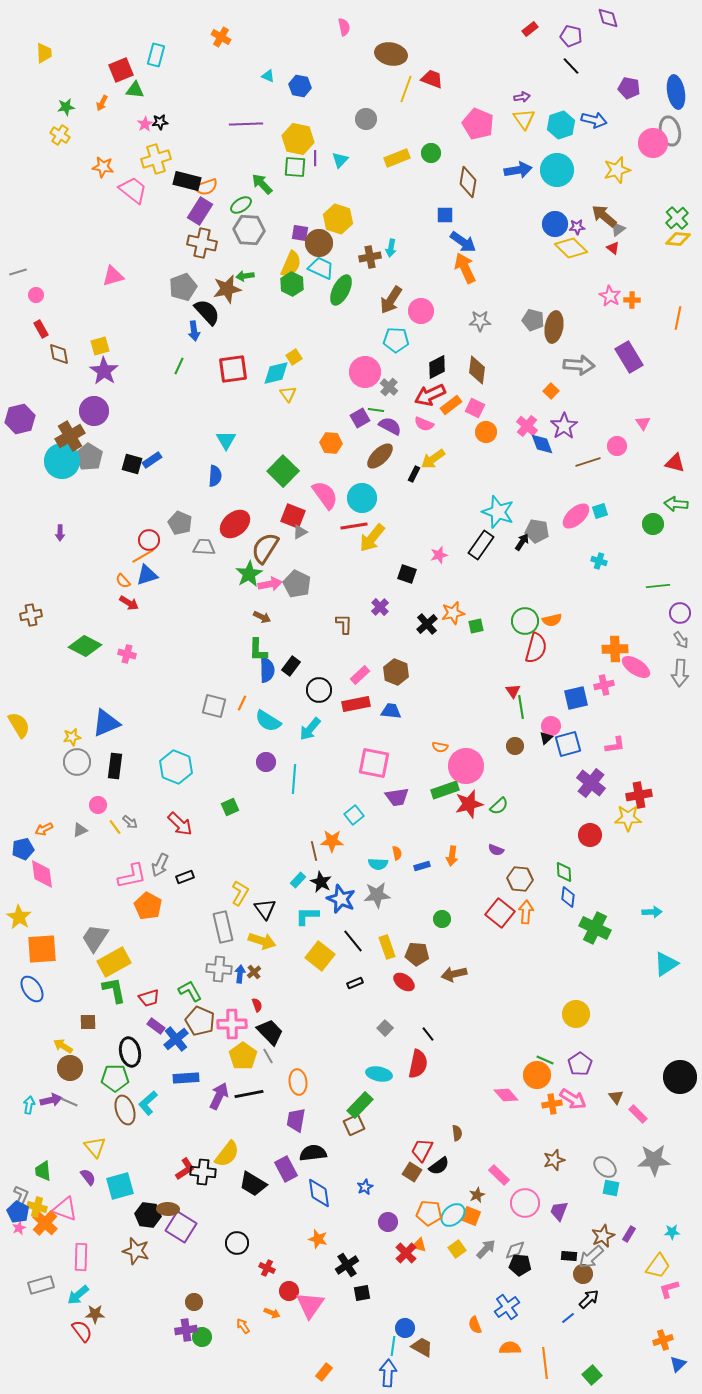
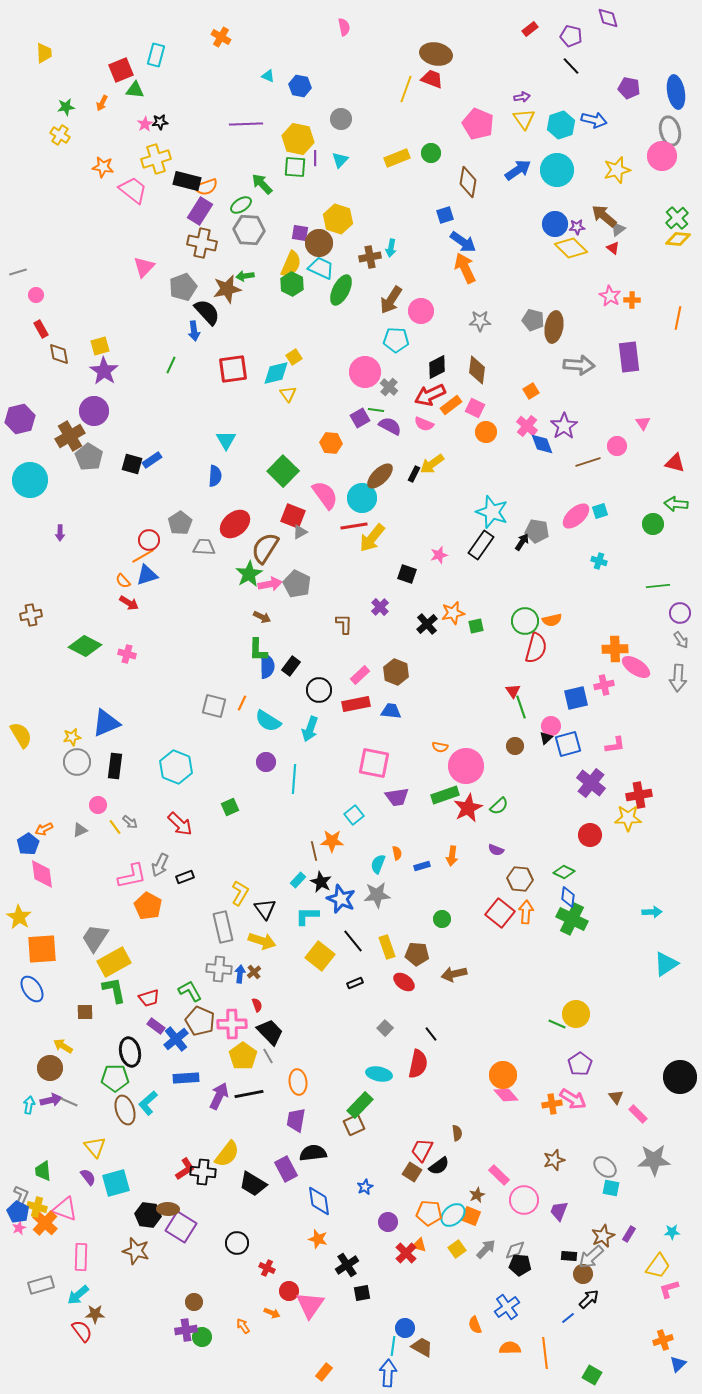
brown ellipse at (391, 54): moved 45 px right
gray circle at (366, 119): moved 25 px left
pink circle at (653, 143): moved 9 px right, 13 px down
blue arrow at (518, 170): rotated 24 degrees counterclockwise
blue square at (445, 215): rotated 18 degrees counterclockwise
pink triangle at (113, 276): moved 31 px right, 9 px up; rotated 30 degrees counterclockwise
purple rectangle at (629, 357): rotated 24 degrees clockwise
green line at (179, 366): moved 8 px left, 1 px up
orange square at (551, 391): moved 20 px left; rotated 14 degrees clockwise
brown ellipse at (380, 456): moved 20 px down
yellow arrow at (433, 459): moved 1 px left, 5 px down
cyan circle at (62, 461): moved 32 px left, 19 px down
cyan star at (498, 512): moved 6 px left
gray pentagon at (180, 523): rotated 15 degrees clockwise
blue semicircle at (267, 670): moved 4 px up
gray arrow at (680, 673): moved 2 px left, 5 px down
green line at (521, 707): rotated 10 degrees counterclockwise
yellow semicircle at (19, 725): moved 2 px right, 10 px down
cyan arrow at (310, 729): rotated 20 degrees counterclockwise
green rectangle at (445, 790): moved 5 px down
red star at (469, 804): moved 1 px left, 4 px down; rotated 12 degrees counterclockwise
blue pentagon at (23, 849): moved 5 px right, 5 px up; rotated 20 degrees counterclockwise
cyan semicircle at (378, 864): rotated 108 degrees clockwise
green diamond at (564, 872): rotated 60 degrees counterclockwise
green cross at (595, 928): moved 23 px left, 9 px up
brown square at (88, 1022): moved 3 px left, 10 px up
black line at (428, 1034): moved 3 px right
green line at (545, 1060): moved 12 px right, 36 px up
brown circle at (70, 1068): moved 20 px left
orange circle at (537, 1075): moved 34 px left
cyan square at (120, 1186): moved 4 px left, 3 px up
blue diamond at (319, 1193): moved 8 px down
pink circle at (525, 1203): moved 1 px left, 3 px up
orange line at (545, 1363): moved 10 px up
green square at (592, 1375): rotated 18 degrees counterclockwise
